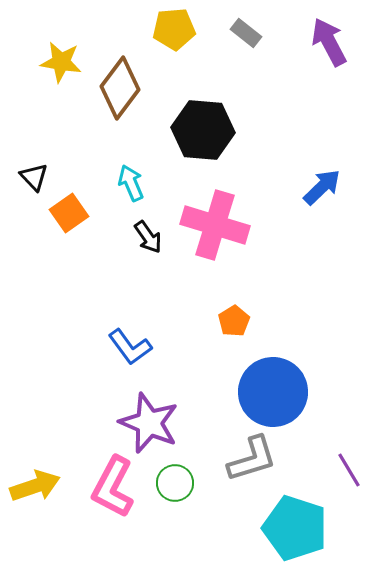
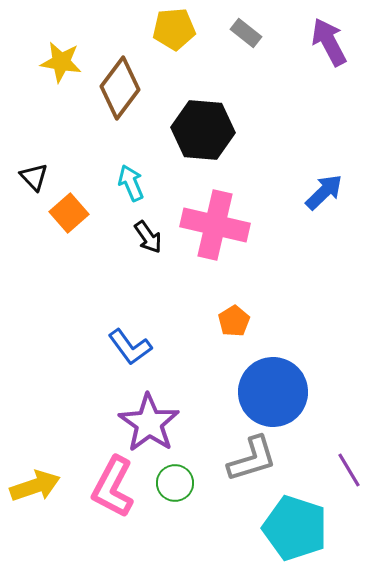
blue arrow: moved 2 px right, 5 px down
orange square: rotated 6 degrees counterclockwise
pink cross: rotated 4 degrees counterclockwise
purple star: rotated 12 degrees clockwise
